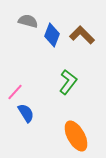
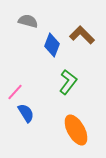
blue diamond: moved 10 px down
orange ellipse: moved 6 px up
